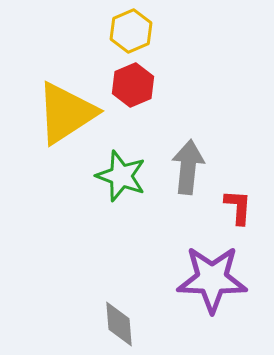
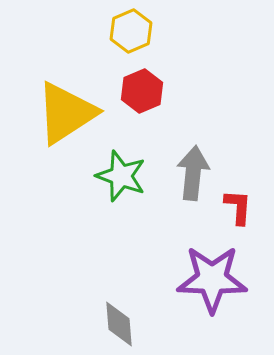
red hexagon: moved 9 px right, 6 px down
gray arrow: moved 5 px right, 6 px down
